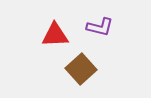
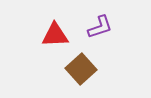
purple L-shape: rotated 32 degrees counterclockwise
